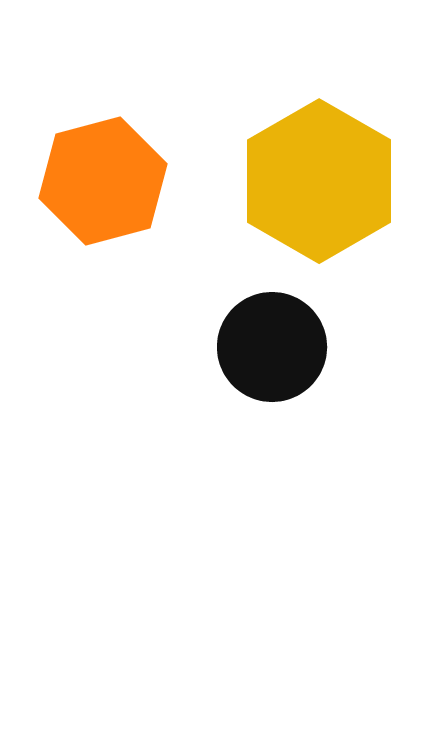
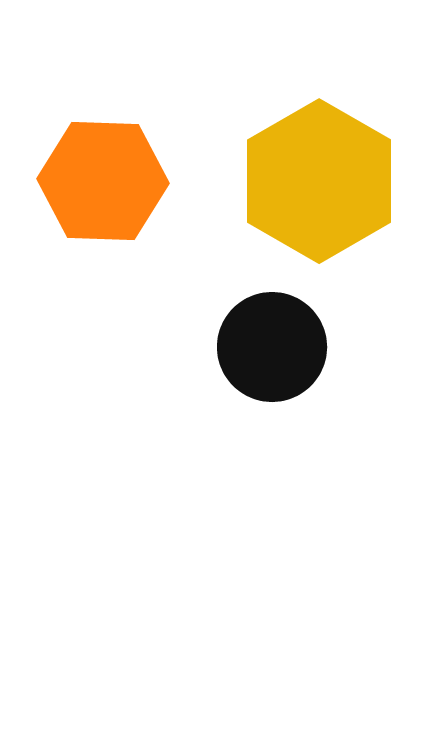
orange hexagon: rotated 17 degrees clockwise
